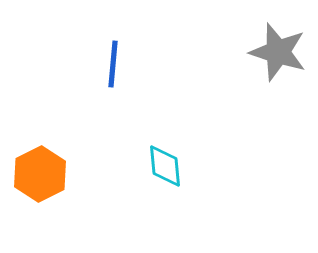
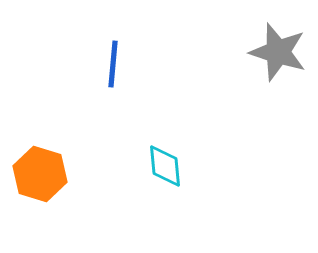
orange hexagon: rotated 16 degrees counterclockwise
